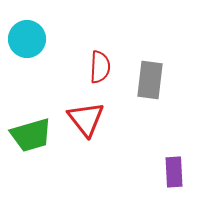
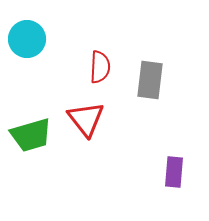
purple rectangle: rotated 8 degrees clockwise
